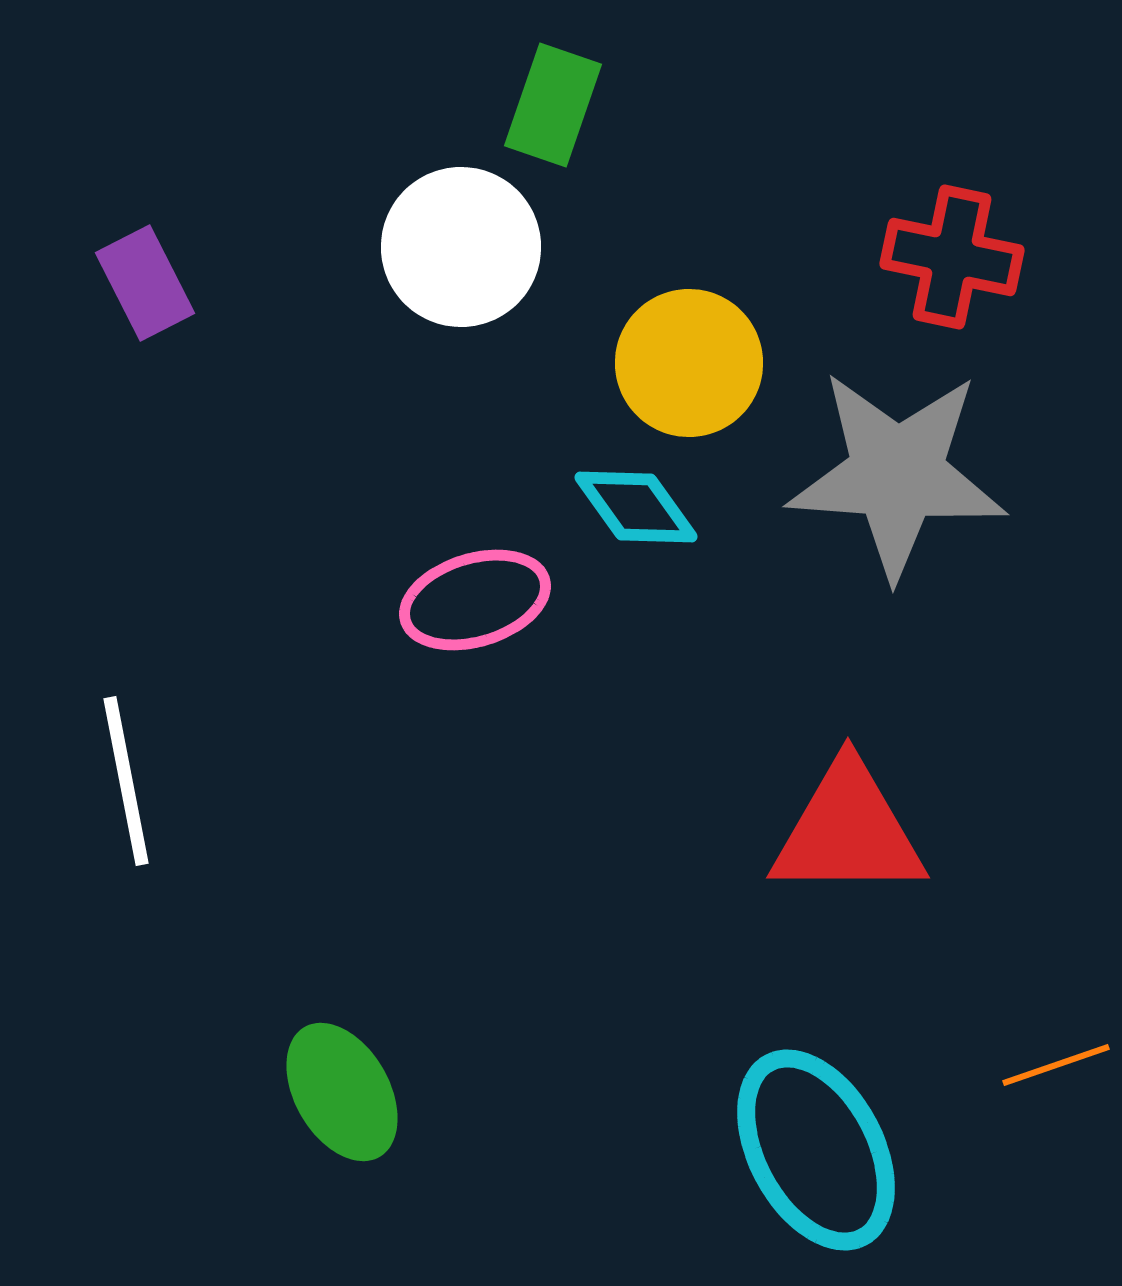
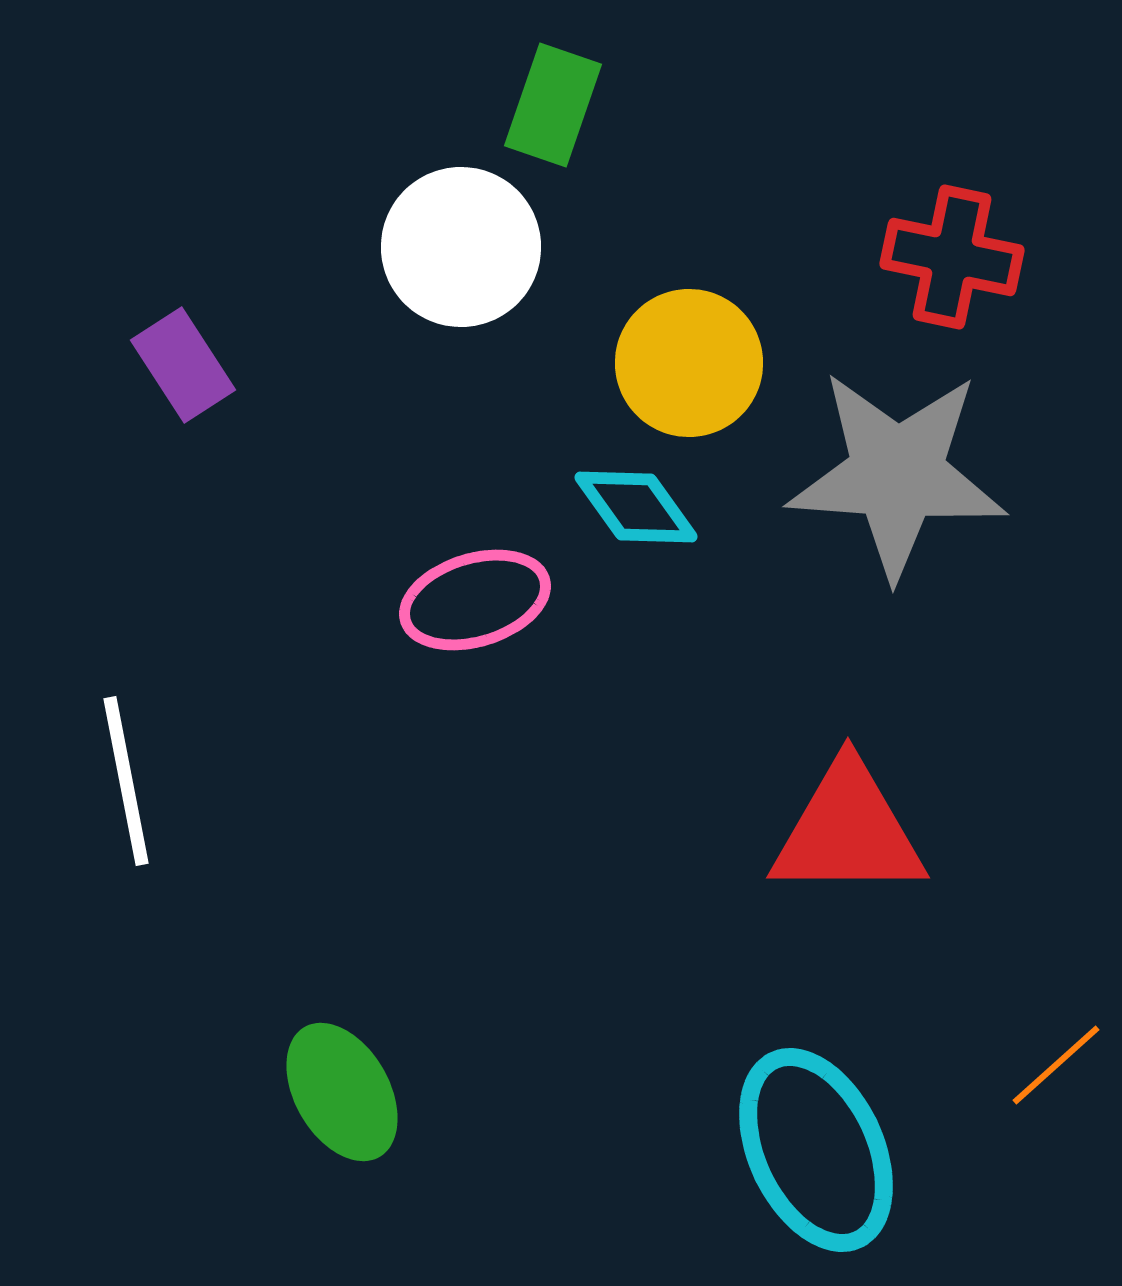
purple rectangle: moved 38 px right, 82 px down; rotated 6 degrees counterclockwise
orange line: rotated 23 degrees counterclockwise
cyan ellipse: rotated 3 degrees clockwise
